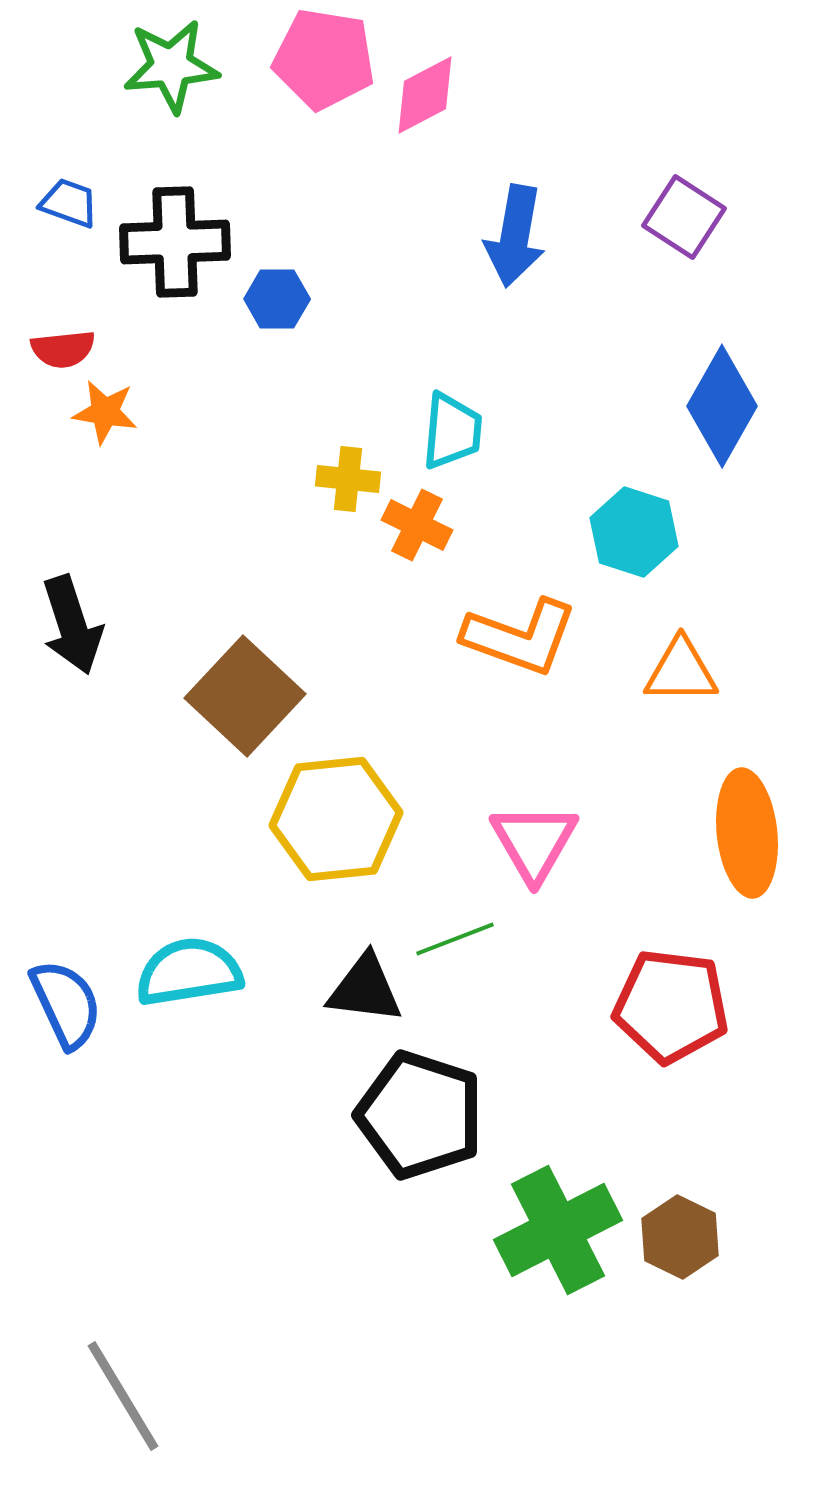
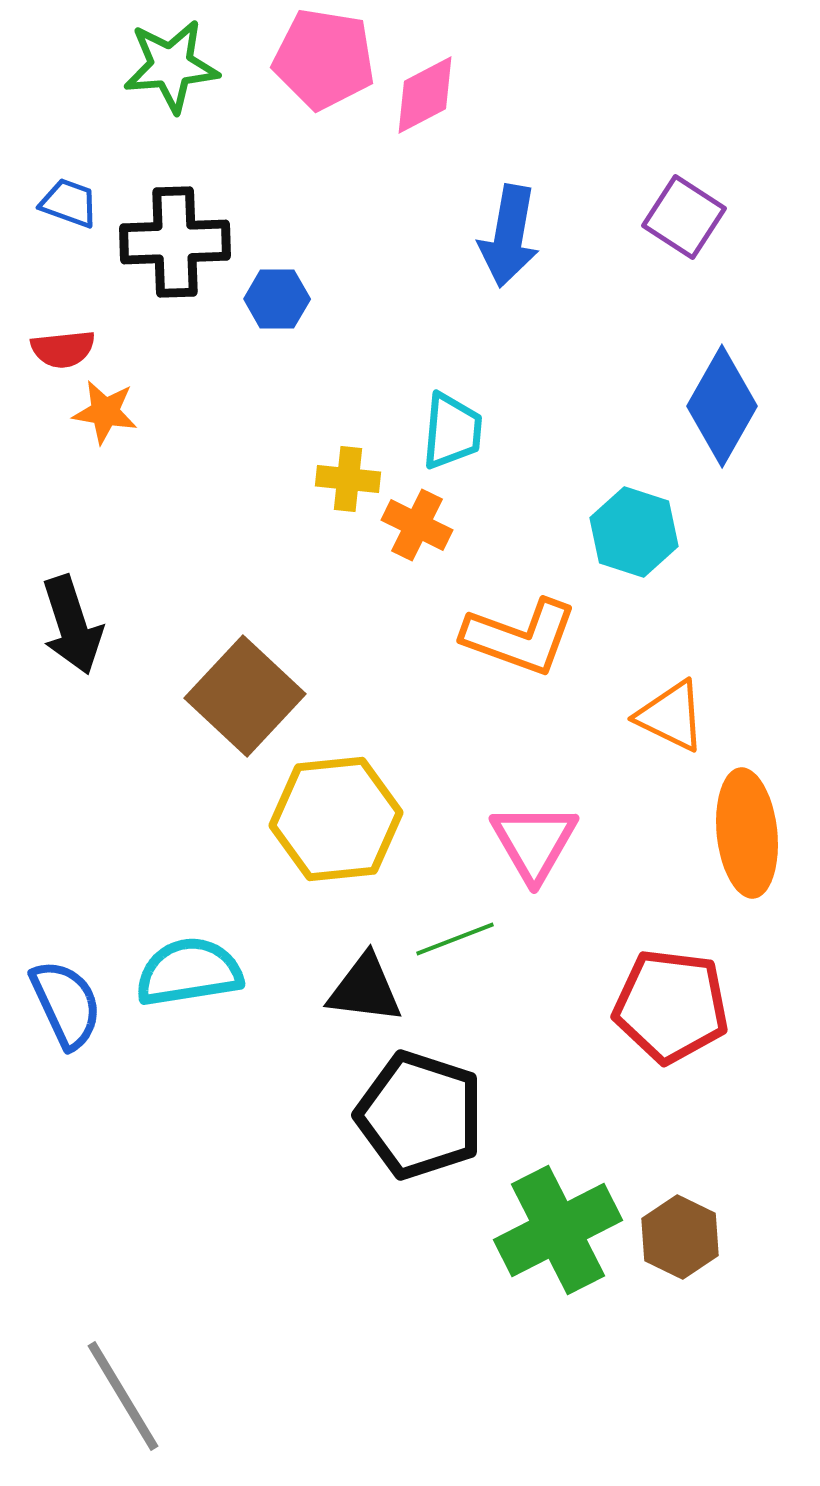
blue arrow: moved 6 px left
orange triangle: moved 10 px left, 45 px down; rotated 26 degrees clockwise
